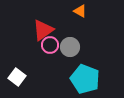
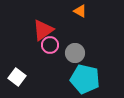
gray circle: moved 5 px right, 6 px down
cyan pentagon: rotated 8 degrees counterclockwise
